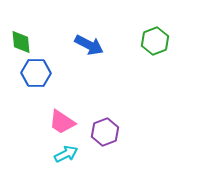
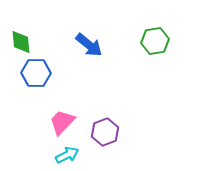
green hexagon: rotated 12 degrees clockwise
blue arrow: rotated 12 degrees clockwise
pink trapezoid: rotated 100 degrees clockwise
cyan arrow: moved 1 px right, 1 px down
